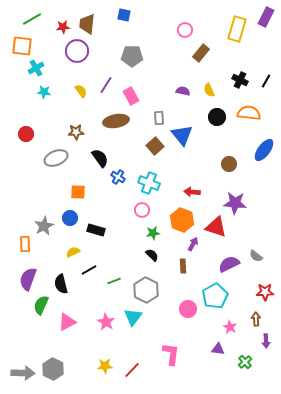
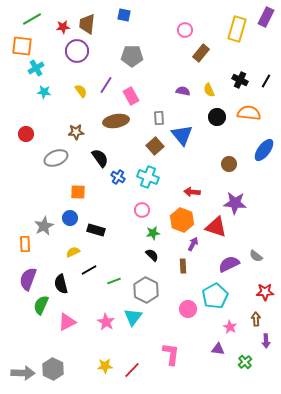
cyan cross at (149, 183): moved 1 px left, 6 px up
